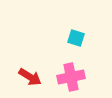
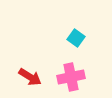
cyan square: rotated 18 degrees clockwise
